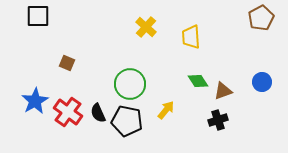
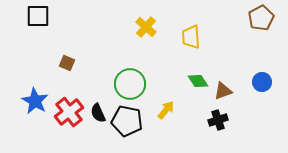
blue star: rotated 12 degrees counterclockwise
red cross: moved 1 px right; rotated 16 degrees clockwise
